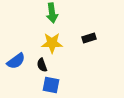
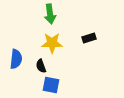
green arrow: moved 2 px left, 1 px down
blue semicircle: moved 2 px up; rotated 48 degrees counterclockwise
black semicircle: moved 1 px left, 1 px down
